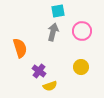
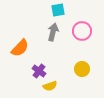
cyan square: moved 1 px up
orange semicircle: rotated 60 degrees clockwise
yellow circle: moved 1 px right, 2 px down
